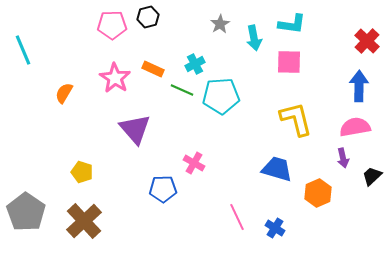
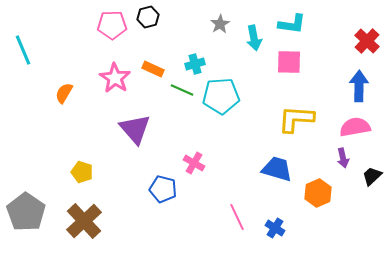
cyan cross: rotated 12 degrees clockwise
yellow L-shape: rotated 72 degrees counterclockwise
blue pentagon: rotated 16 degrees clockwise
